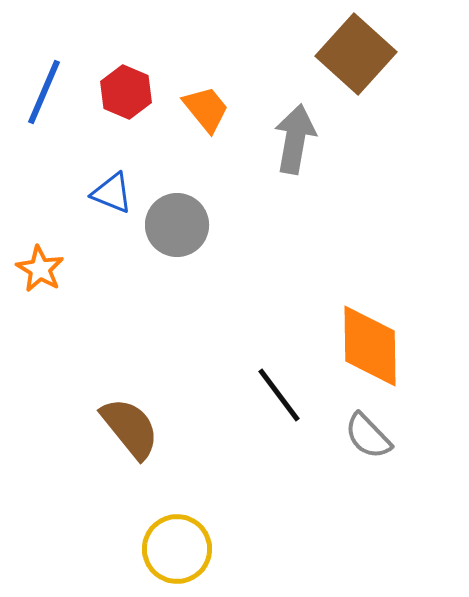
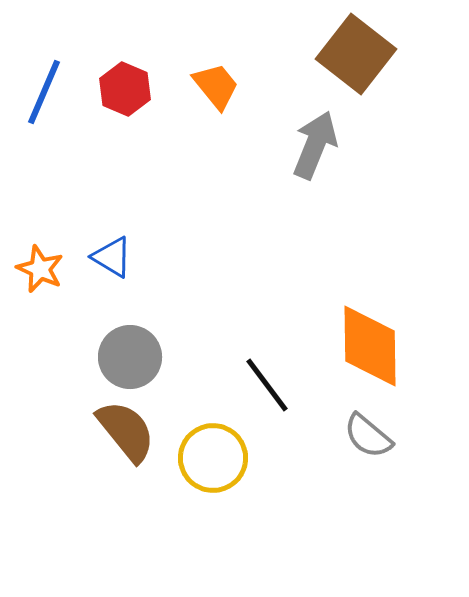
brown square: rotated 4 degrees counterclockwise
red hexagon: moved 1 px left, 3 px up
orange trapezoid: moved 10 px right, 23 px up
gray arrow: moved 20 px right, 6 px down; rotated 12 degrees clockwise
blue triangle: moved 64 px down; rotated 9 degrees clockwise
gray circle: moved 47 px left, 132 px down
orange star: rotated 6 degrees counterclockwise
black line: moved 12 px left, 10 px up
brown semicircle: moved 4 px left, 3 px down
gray semicircle: rotated 6 degrees counterclockwise
yellow circle: moved 36 px right, 91 px up
